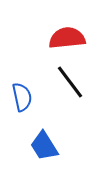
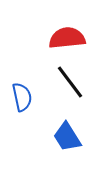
blue trapezoid: moved 23 px right, 9 px up
